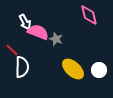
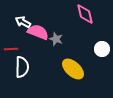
pink diamond: moved 4 px left, 1 px up
white arrow: moved 2 px left; rotated 147 degrees clockwise
red line: moved 1 px left, 1 px up; rotated 48 degrees counterclockwise
white circle: moved 3 px right, 21 px up
